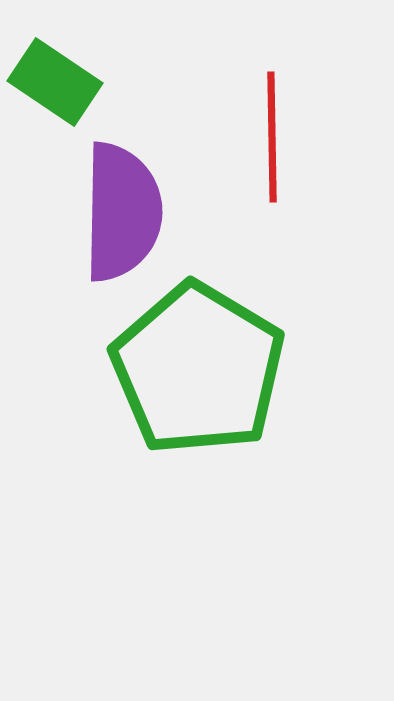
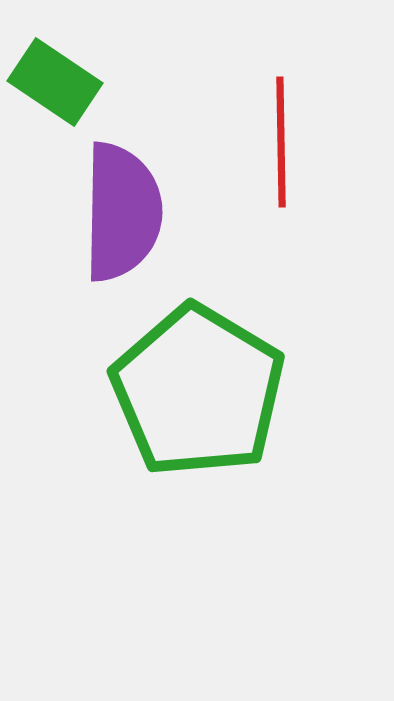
red line: moved 9 px right, 5 px down
green pentagon: moved 22 px down
